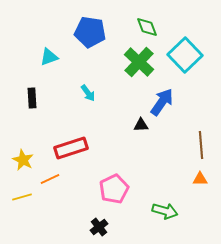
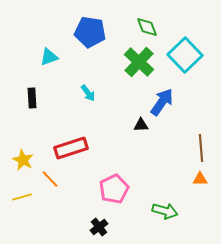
brown line: moved 3 px down
orange line: rotated 72 degrees clockwise
